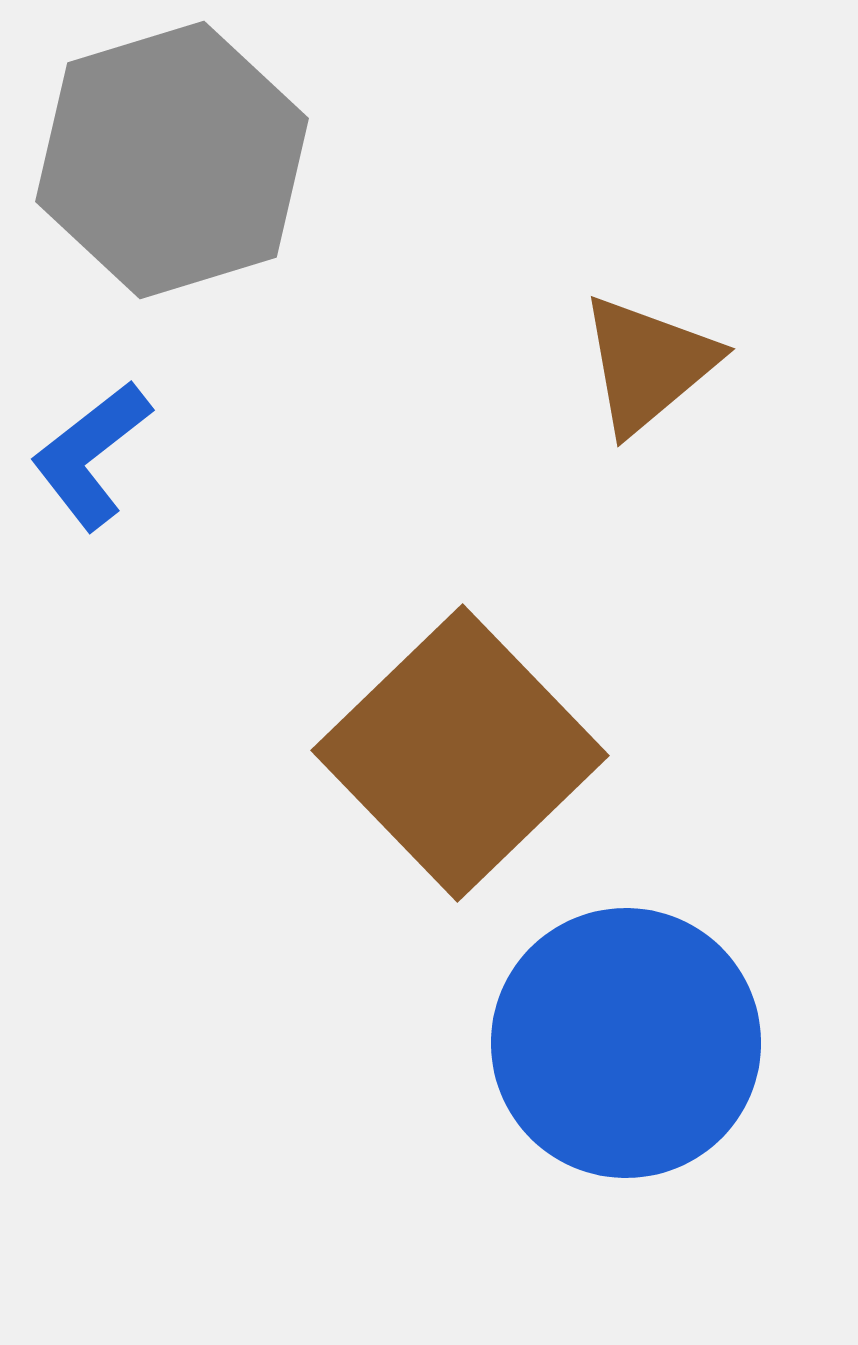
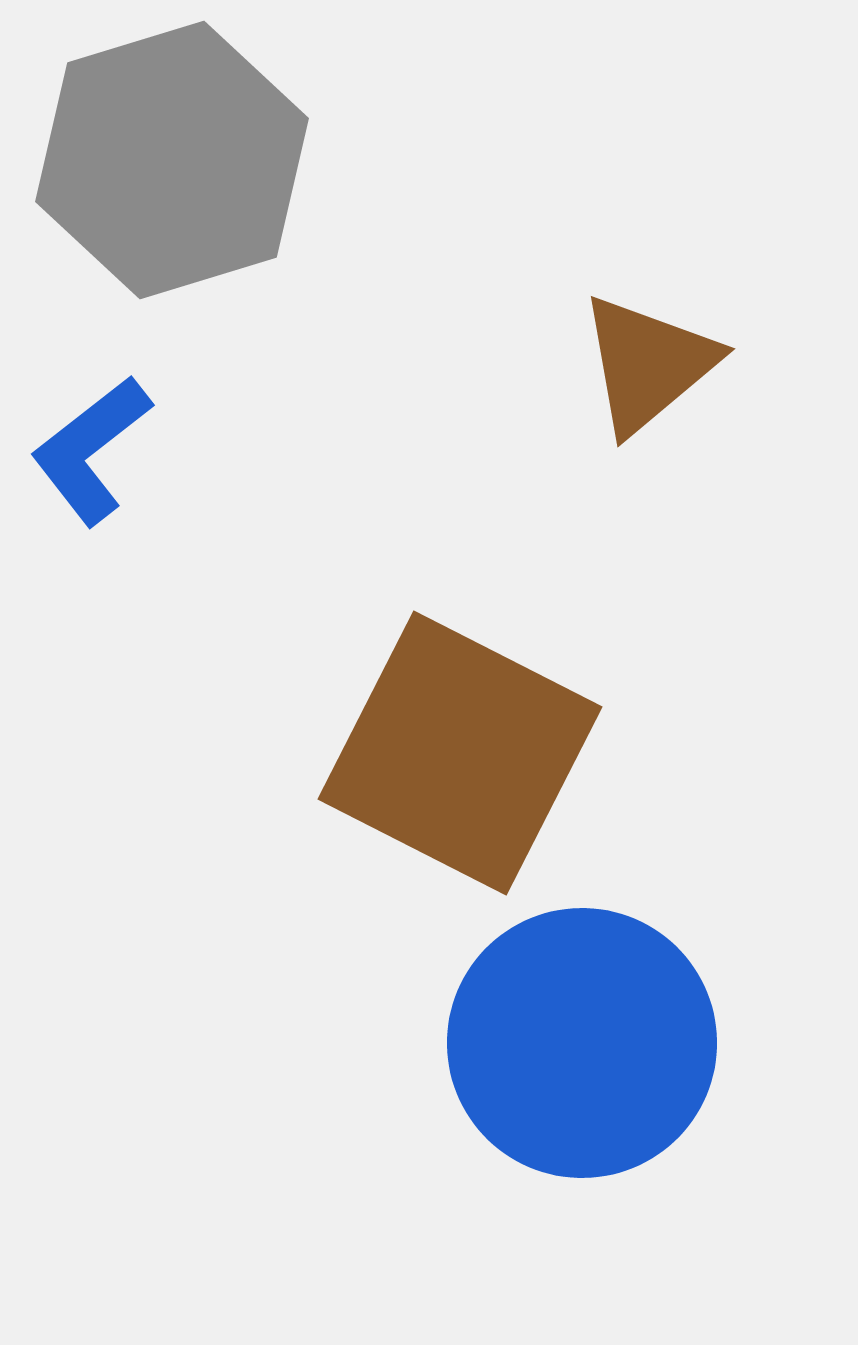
blue L-shape: moved 5 px up
brown square: rotated 19 degrees counterclockwise
blue circle: moved 44 px left
